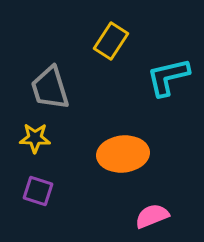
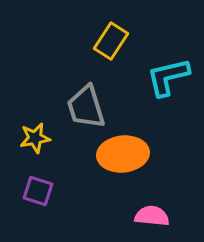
gray trapezoid: moved 36 px right, 19 px down
yellow star: rotated 12 degrees counterclockwise
pink semicircle: rotated 28 degrees clockwise
